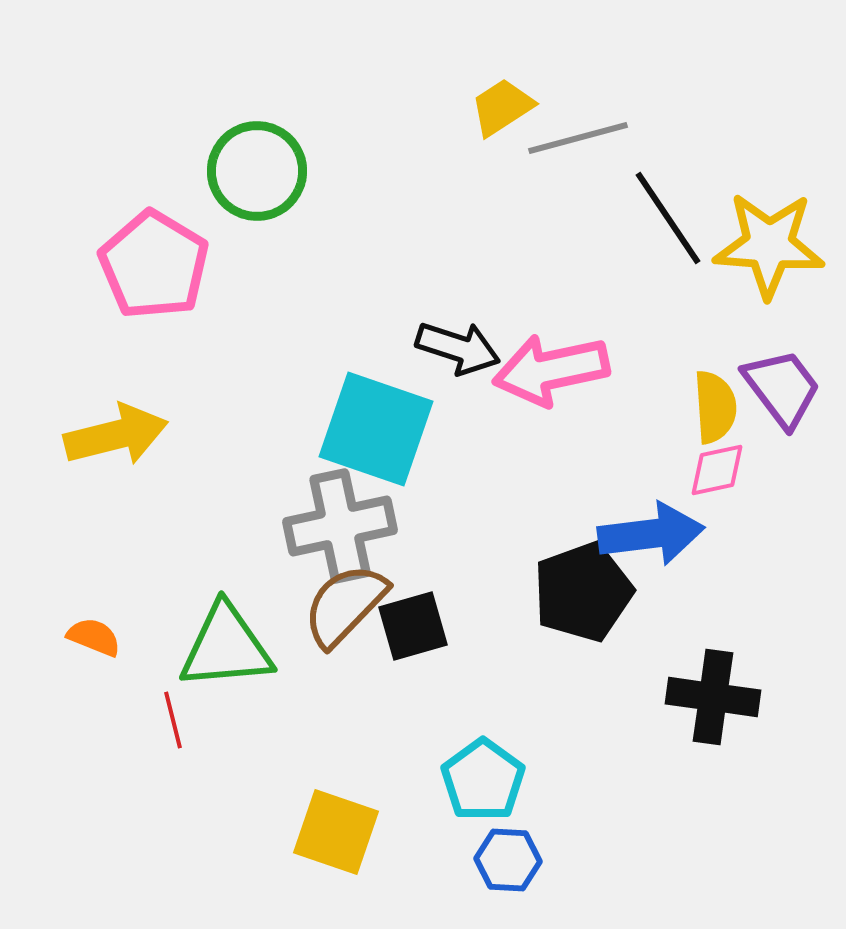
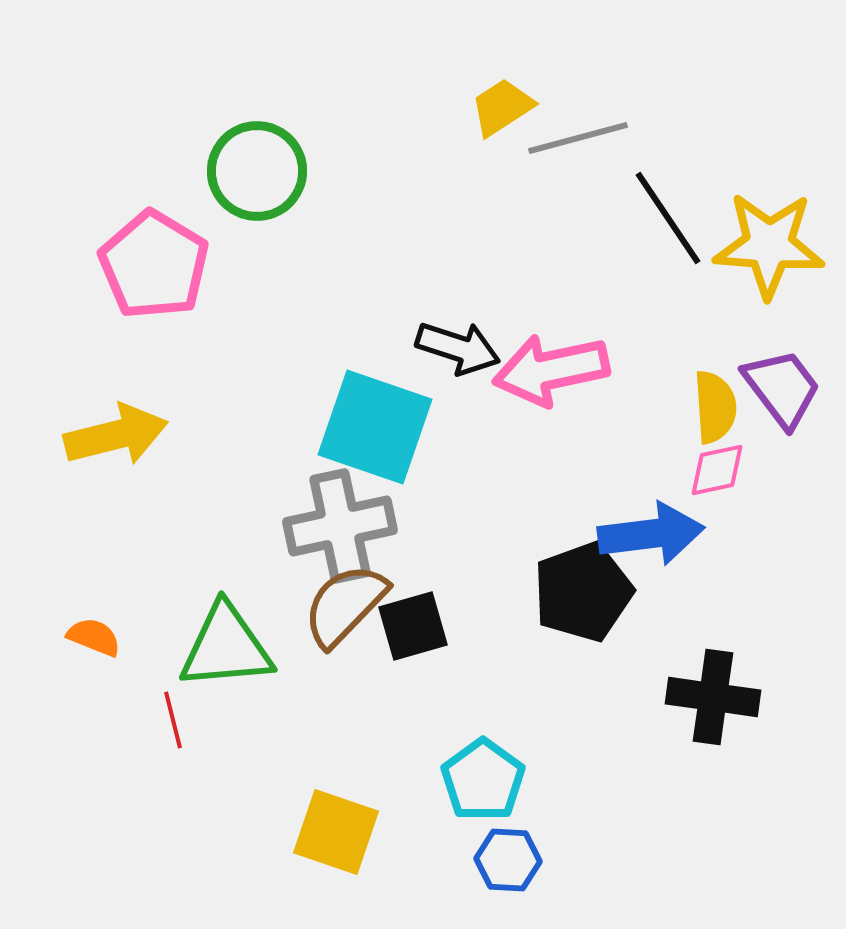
cyan square: moved 1 px left, 2 px up
